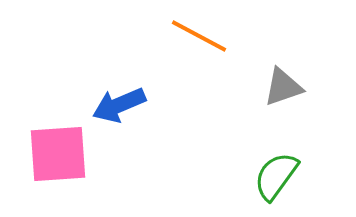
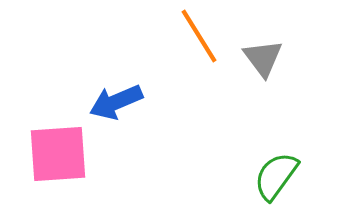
orange line: rotated 30 degrees clockwise
gray triangle: moved 20 px left, 29 px up; rotated 48 degrees counterclockwise
blue arrow: moved 3 px left, 3 px up
